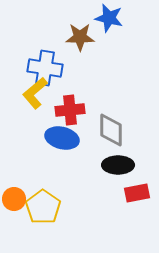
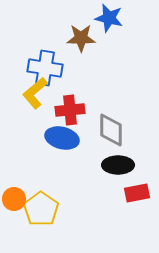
brown star: moved 1 px right, 1 px down
yellow pentagon: moved 2 px left, 2 px down
